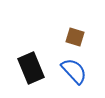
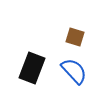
black rectangle: moved 1 px right; rotated 44 degrees clockwise
